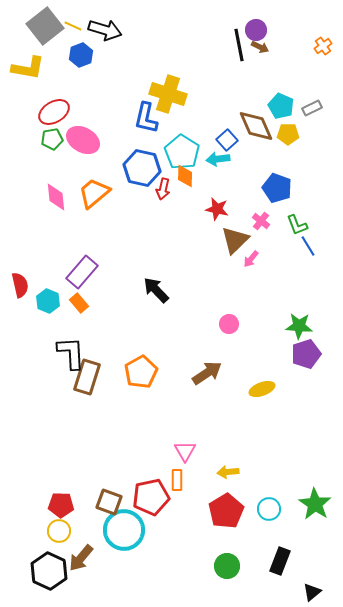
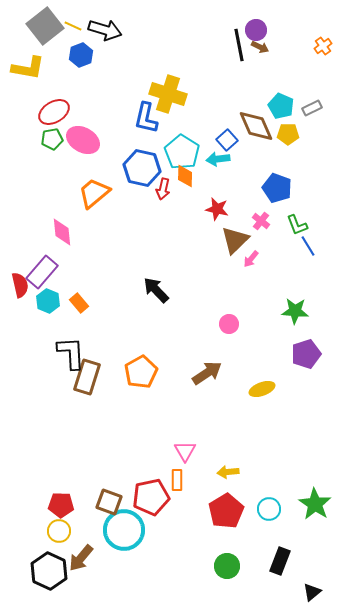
pink diamond at (56, 197): moved 6 px right, 35 px down
purple rectangle at (82, 272): moved 40 px left
green star at (299, 326): moved 4 px left, 15 px up
